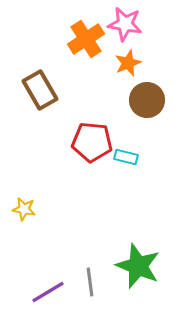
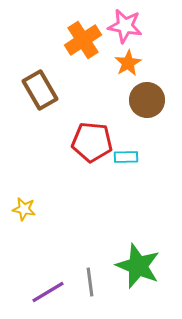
pink star: moved 2 px down
orange cross: moved 3 px left, 1 px down
orange star: rotated 8 degrees counterclockwise
cyan rectangle: rotated 15 degrees counterclockwise
